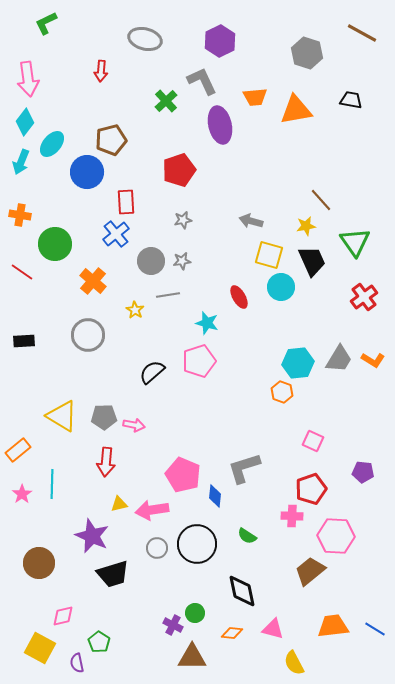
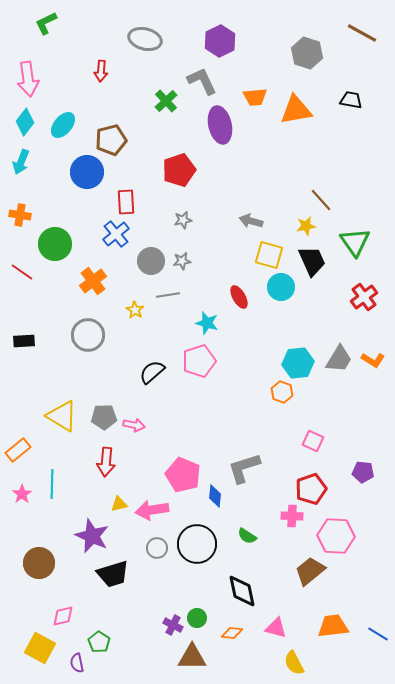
cyan ellipse at (52, 144): moved 11 px right, 19 px up
orange cross at (93, 281): rotated 12 degrees clockwise
green circle at (195, 613): moved 2 px right, 5 px down
pink triangle at (273, 629): moved 3 px right, 1 px up
blue line at (375, 629): moved 3 px right, 5 px down
